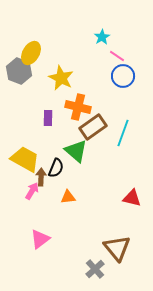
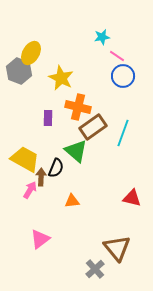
cyan star: rotated 21 degrees clockwise
pink arrow: moved 2 px left, 1 px up
orange triangle: moved 4 px right, 4 px down
